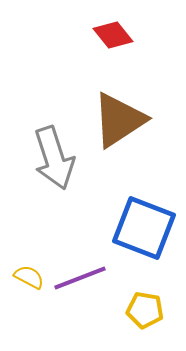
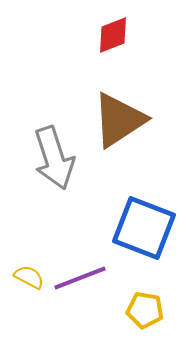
red diamond: rotated 72 degrees counterclockwise
